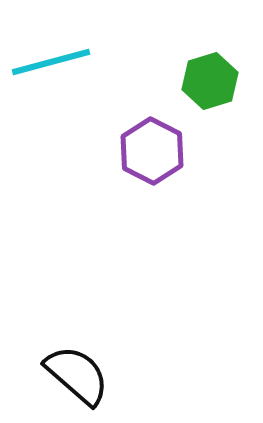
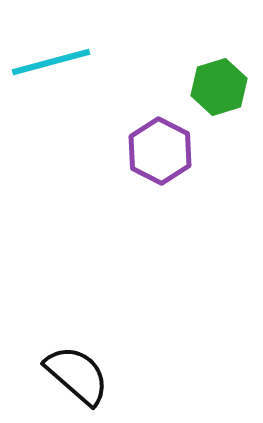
green hexagon: moved 9 px right, 6 px down
purple hexagon: moved 8 px right
